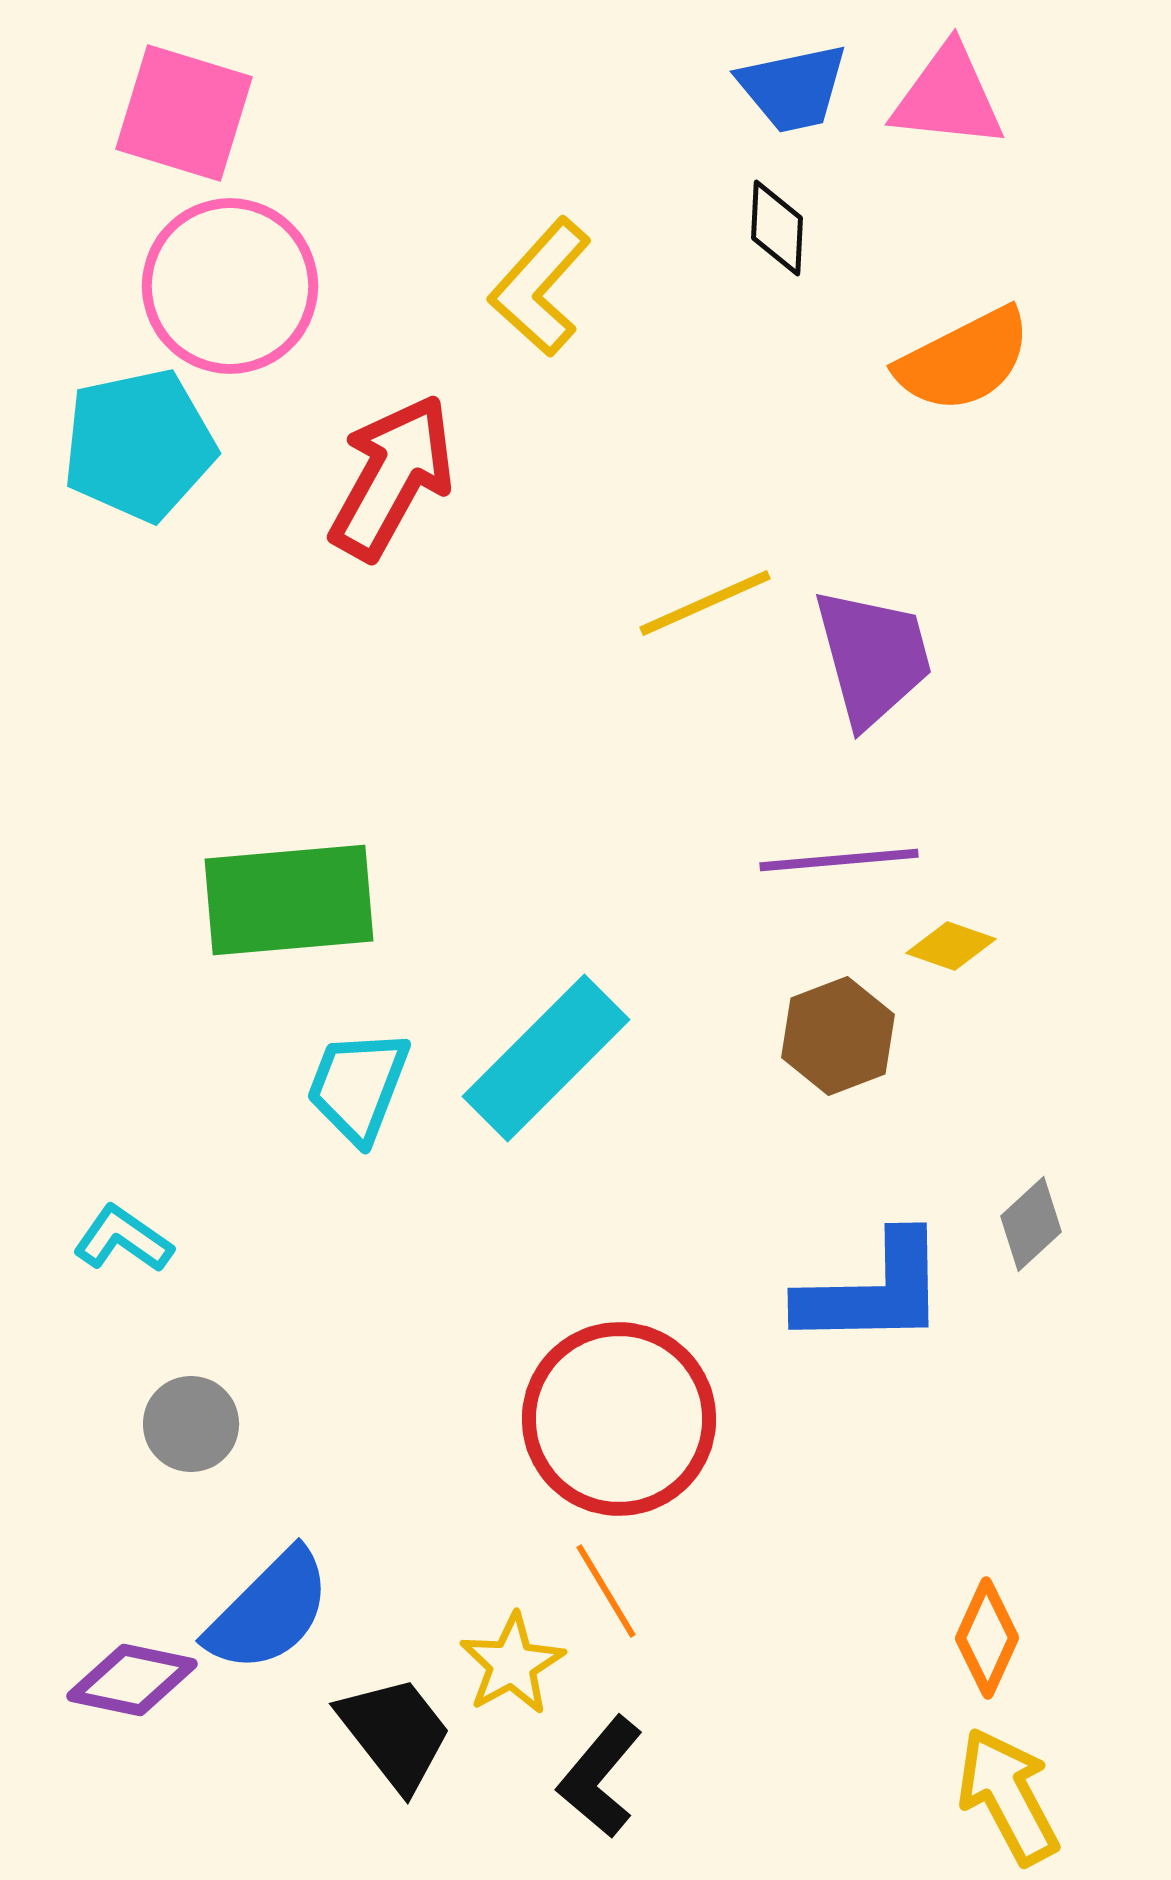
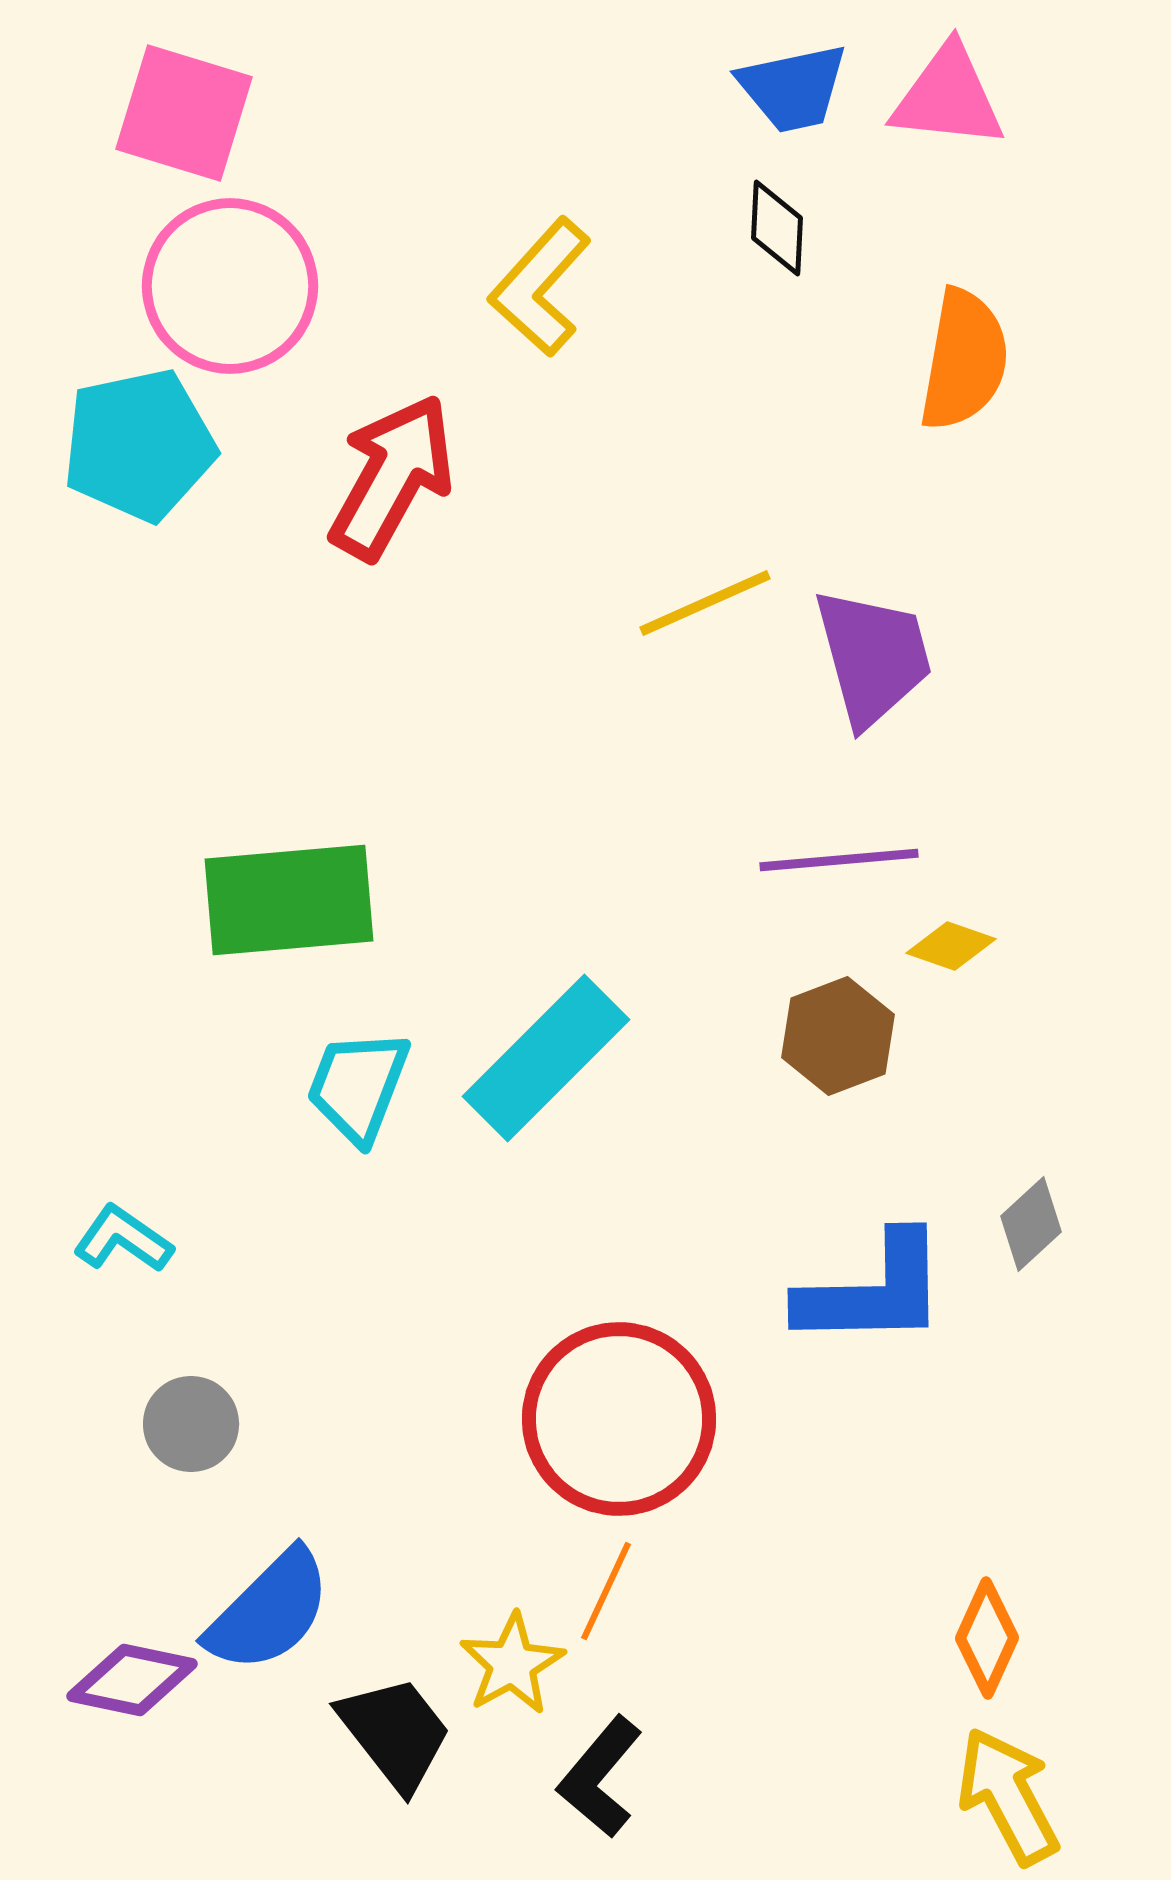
orange semicircle: rotated 53 degrees counterclockwise
orange line: rotated 56 degrees clockwise
